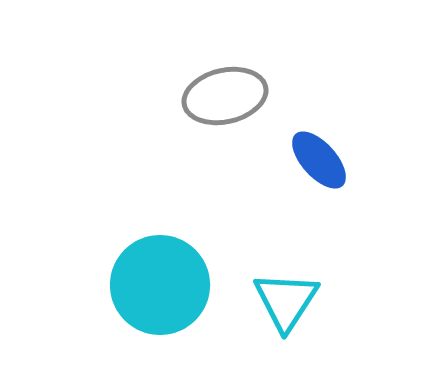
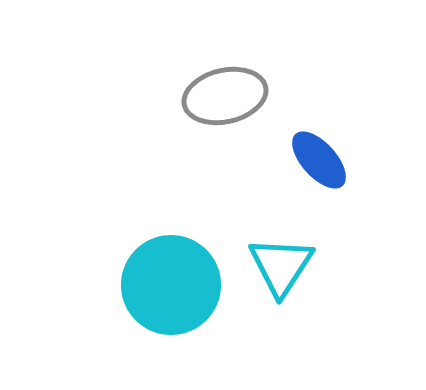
cyan circle: moved 11 px right
cyan triangle: moved 5 px left, 35 px up
